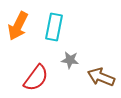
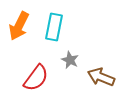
orange arrow: moved 1 px right
gray star: rotated 18 degrees clockwise
